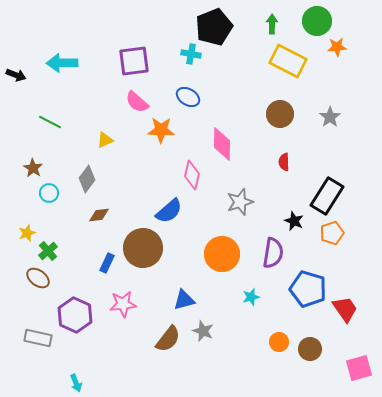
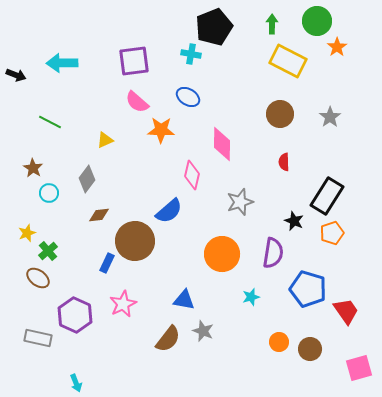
orange star at (337, 47): rotated 30 degrees counterclockwise
brown circle at (143, 248): moved 8 px left, 7 px up
blue triangle at (184, 300): rotated 25 degrees clockwise
pink star at (123, 304): rotated 20 degrees counterclockwise
red trapezoid at (345, 309): moved 1 px right, 2 px down
